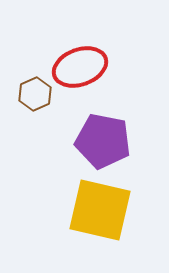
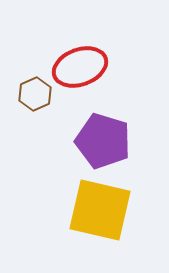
purple pentagon: rotated 6 degrees clockwise
